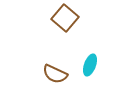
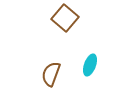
brown semicircle: moved 4 px left; rotated 85 degrees clockwise
